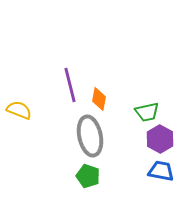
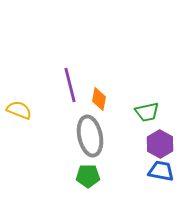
purple hexagon: moved 5 px down
green pentagon: rotated 20 degrees counterclockwise
